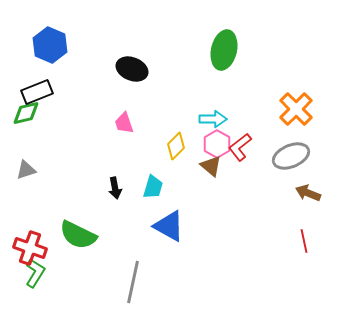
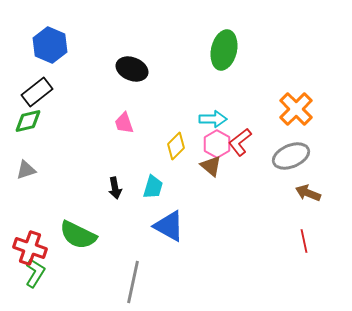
black rectangle: rotated 16 degrees counterclockwise
green diamond: moved 2 px right, 8 px down
red L-shape: moved 5 px up
